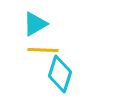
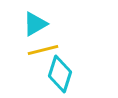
yellow line: rotated 16 degrees counterclockwise
